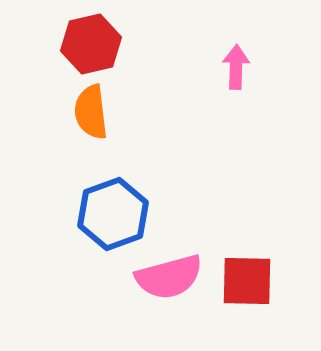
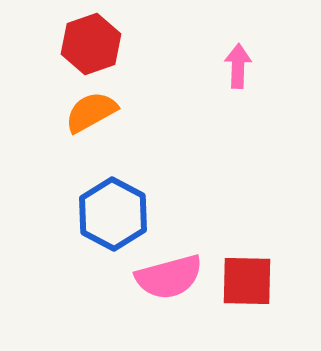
red hexagon: rotated 6 degrees counterclockwise
pink arrow: moved 2 px right, 1 px up
orange semicircle: rotated 68 degrees clockwise
blue hexagon: rotated 12 degrees counterclockwise
